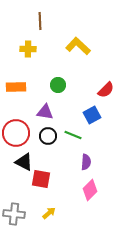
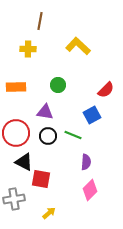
brown line: rotated 12 degrees clockwise
gray cross: moved 15 px up; rotated 15 degrees counterclockwise
